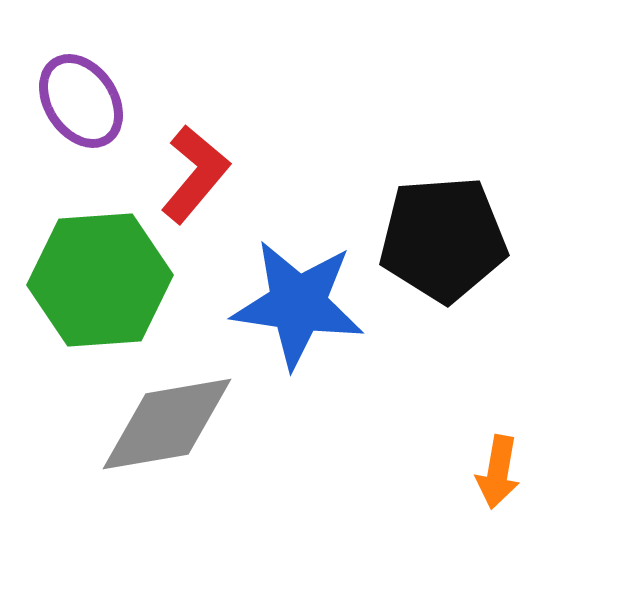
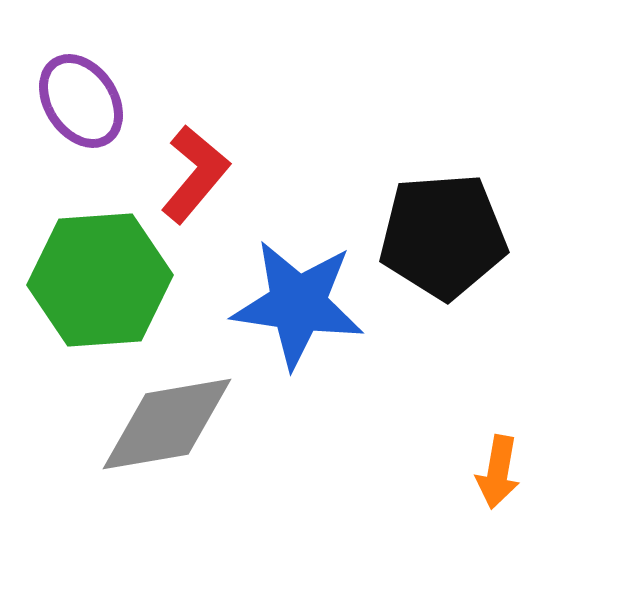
black pentagon: moved 3 px up
